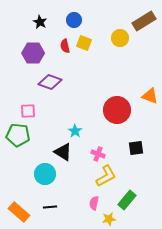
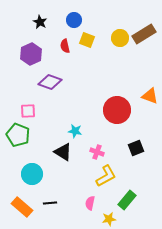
brown rectangle: moved 13 px down
yellow square: moved 3 px right, 3 px up
purple hexagon: moved 2 px left, 1 px down; rotated 25 degrees counterclockwise
cyan star: rotated 24 degrees counterclockwise
green pentagon: rotated 15 degrees clockwise
black square: rotated 14 degrees counterclockwise
pink cross: moved 1 px left, 2 px up
cyan circle: moved 13 px left
pink semicircle: moved 4 px left
black line: moved 4 px up
orange rectangle: moved 3 px right, 5 px up
